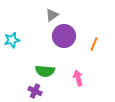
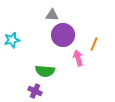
gray triangle: rotated 40 degrees clockwise
purple circle: moved 1 px left, 1 px up
pink arrow: moved 20 px up
